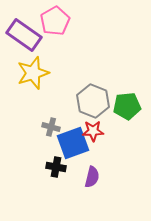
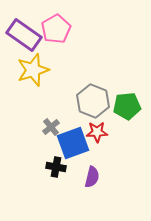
pink pentagon: moved 1 px right, 8 px down
yellow star: moved 3 px up
gray cross: rotated 36 degrees clockwise
red star: moved 4 px right, 1 px down
